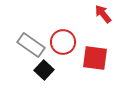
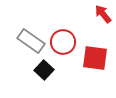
gray rectangle: moved 4 px up
